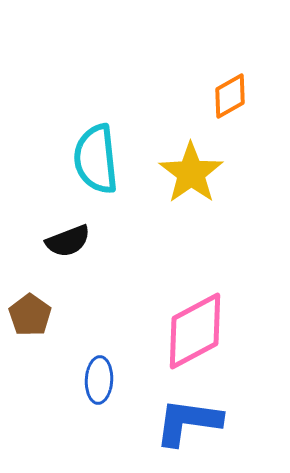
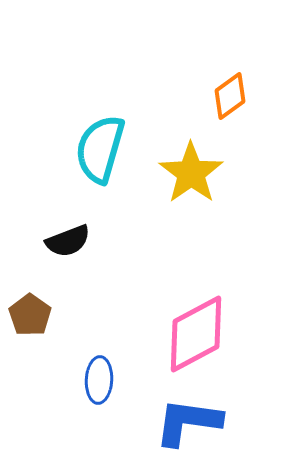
orange diamond: rotated 6 degrees counterclockwise
cyan semicircle: moved 4 px right, 10 px up; rotated 22 degrees clockwise
pink diamond: moved 1 px right, 3 px down
